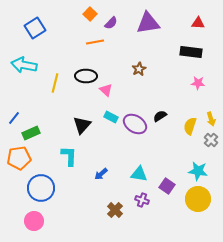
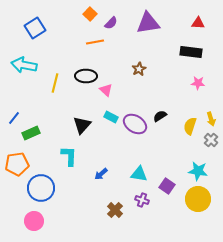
orange pentagon: moved 2 px left, 6 px down
